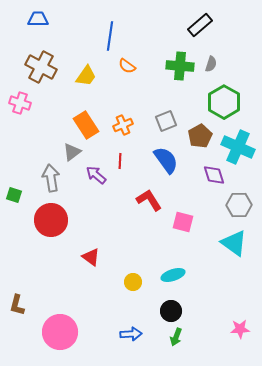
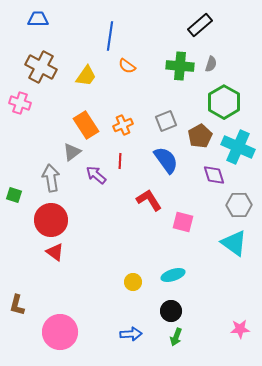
red triangle: moved 36 px left, 5 px up
